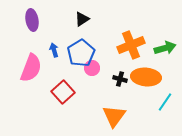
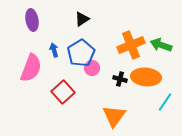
green arrow: moved 4 px left, 3 px up; rotated 145 degrees counterclockwise
